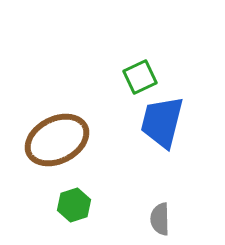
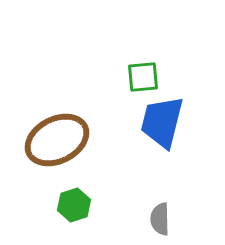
green square: moved 3 px right; rotated 20 degrees clockwise
